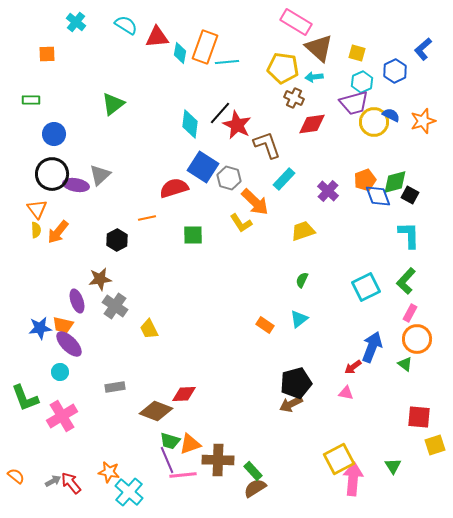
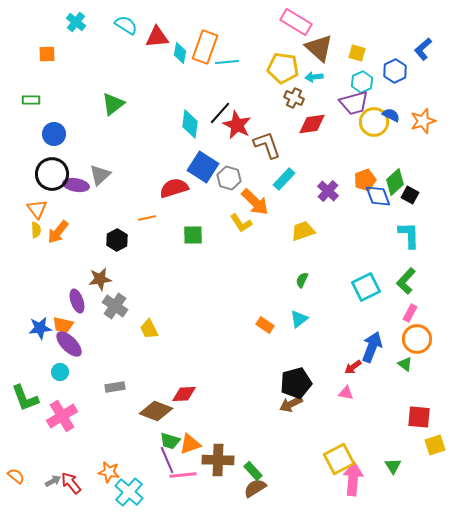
green diamond at (395, 182): rotated 28 degrees counterclockwise
